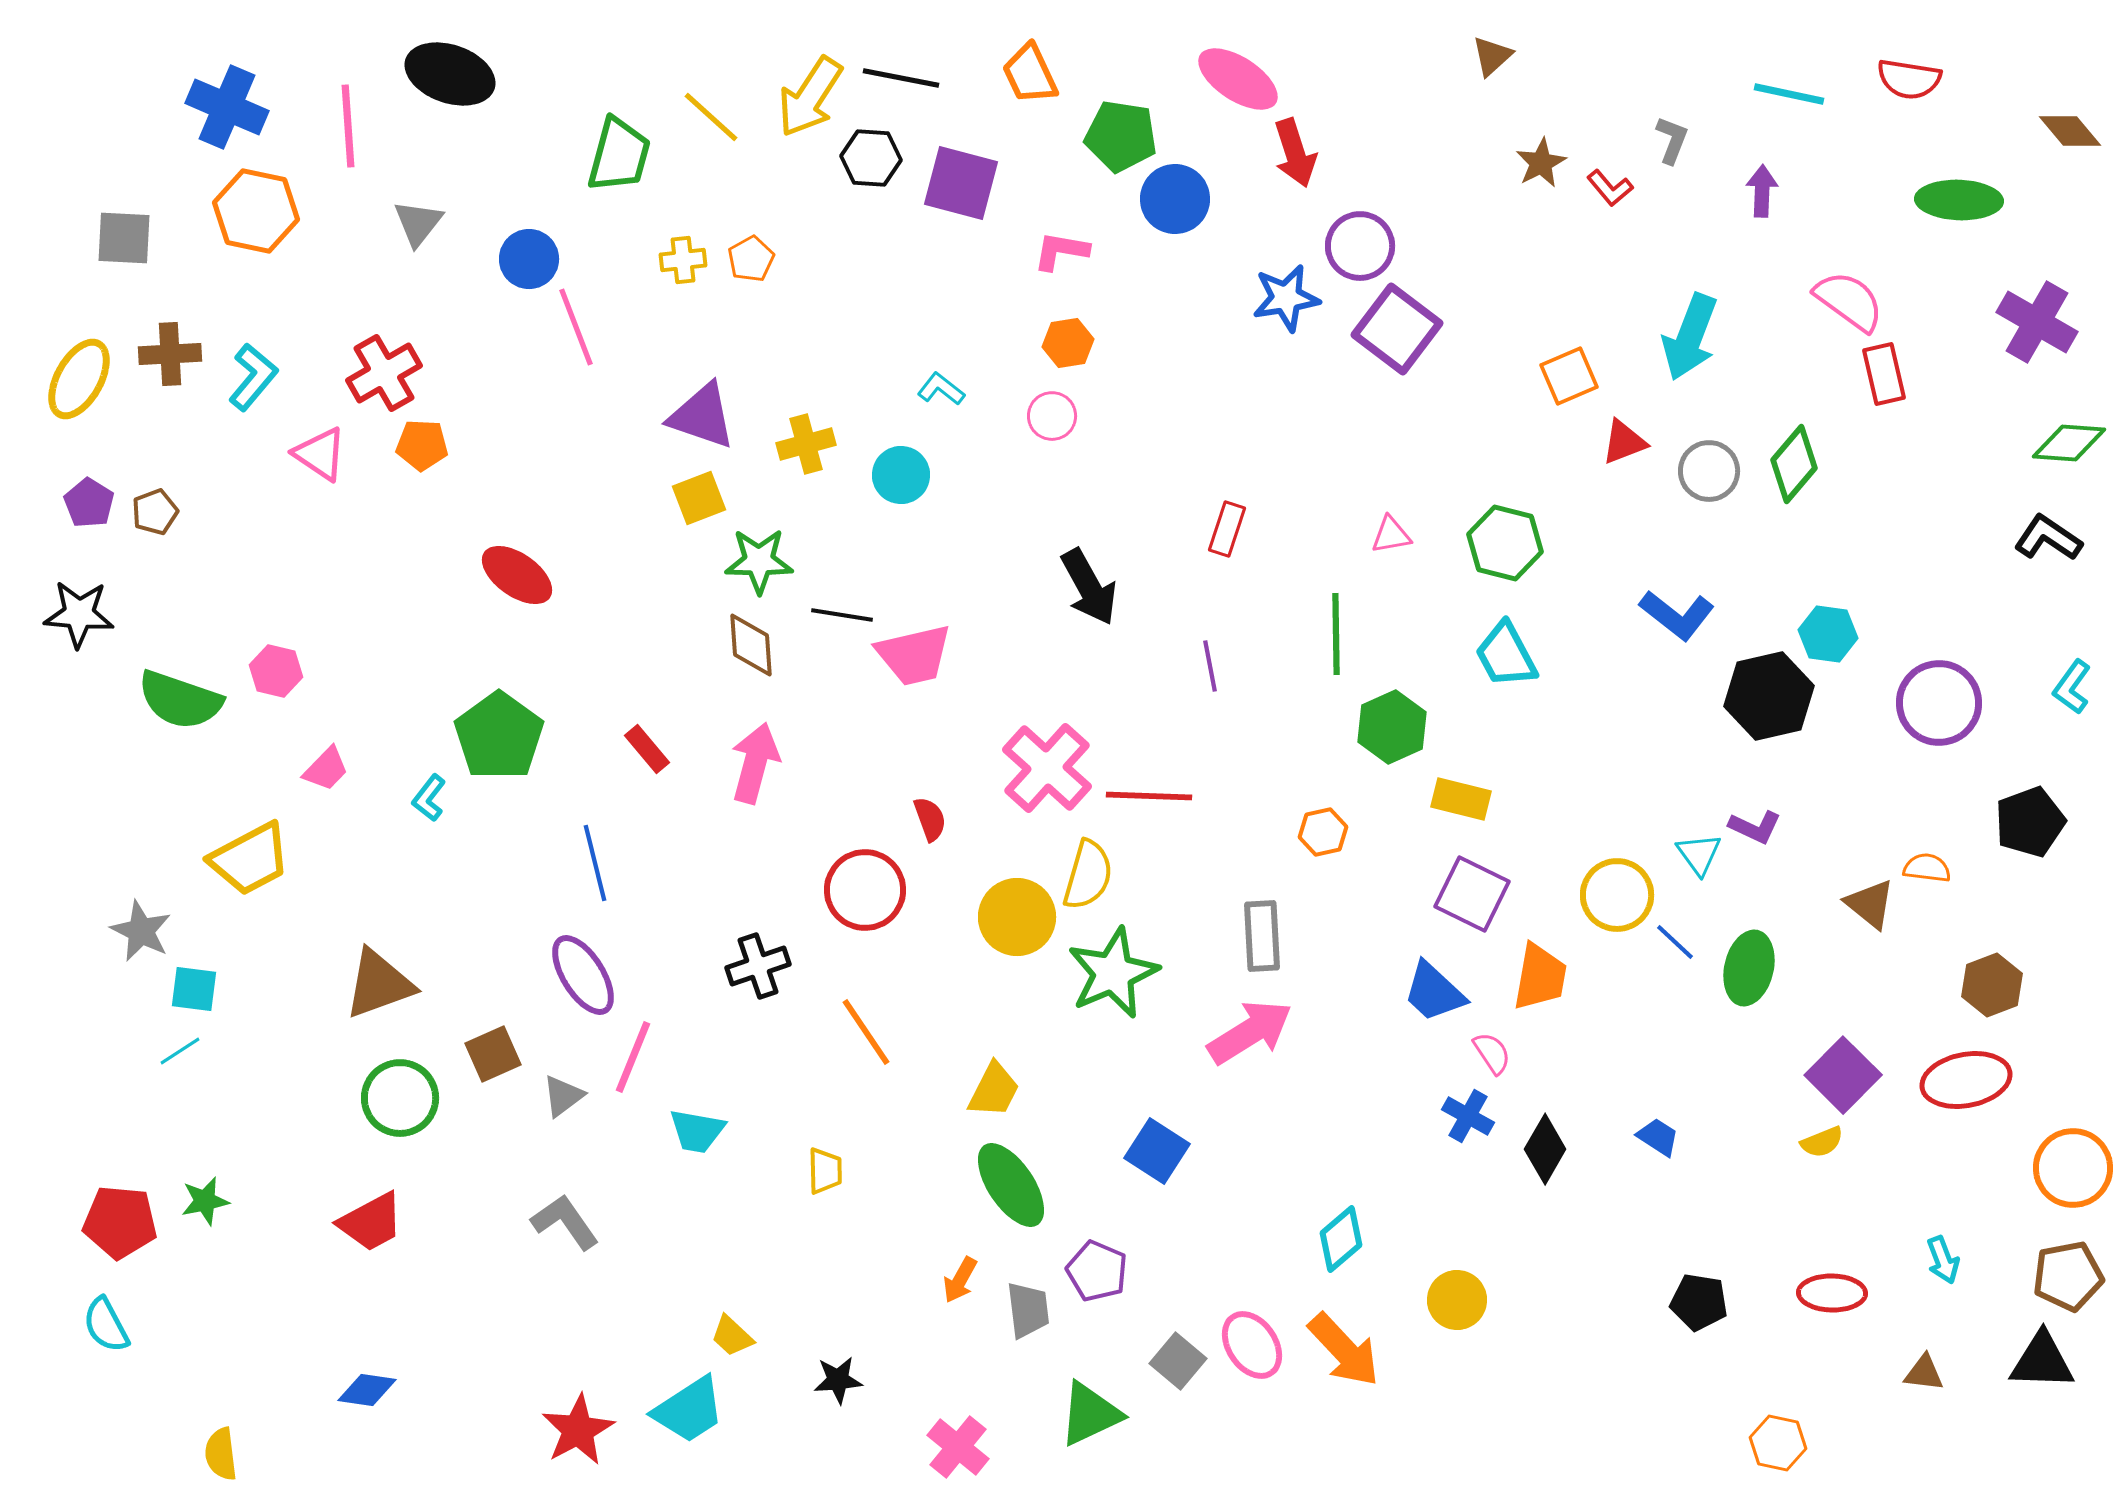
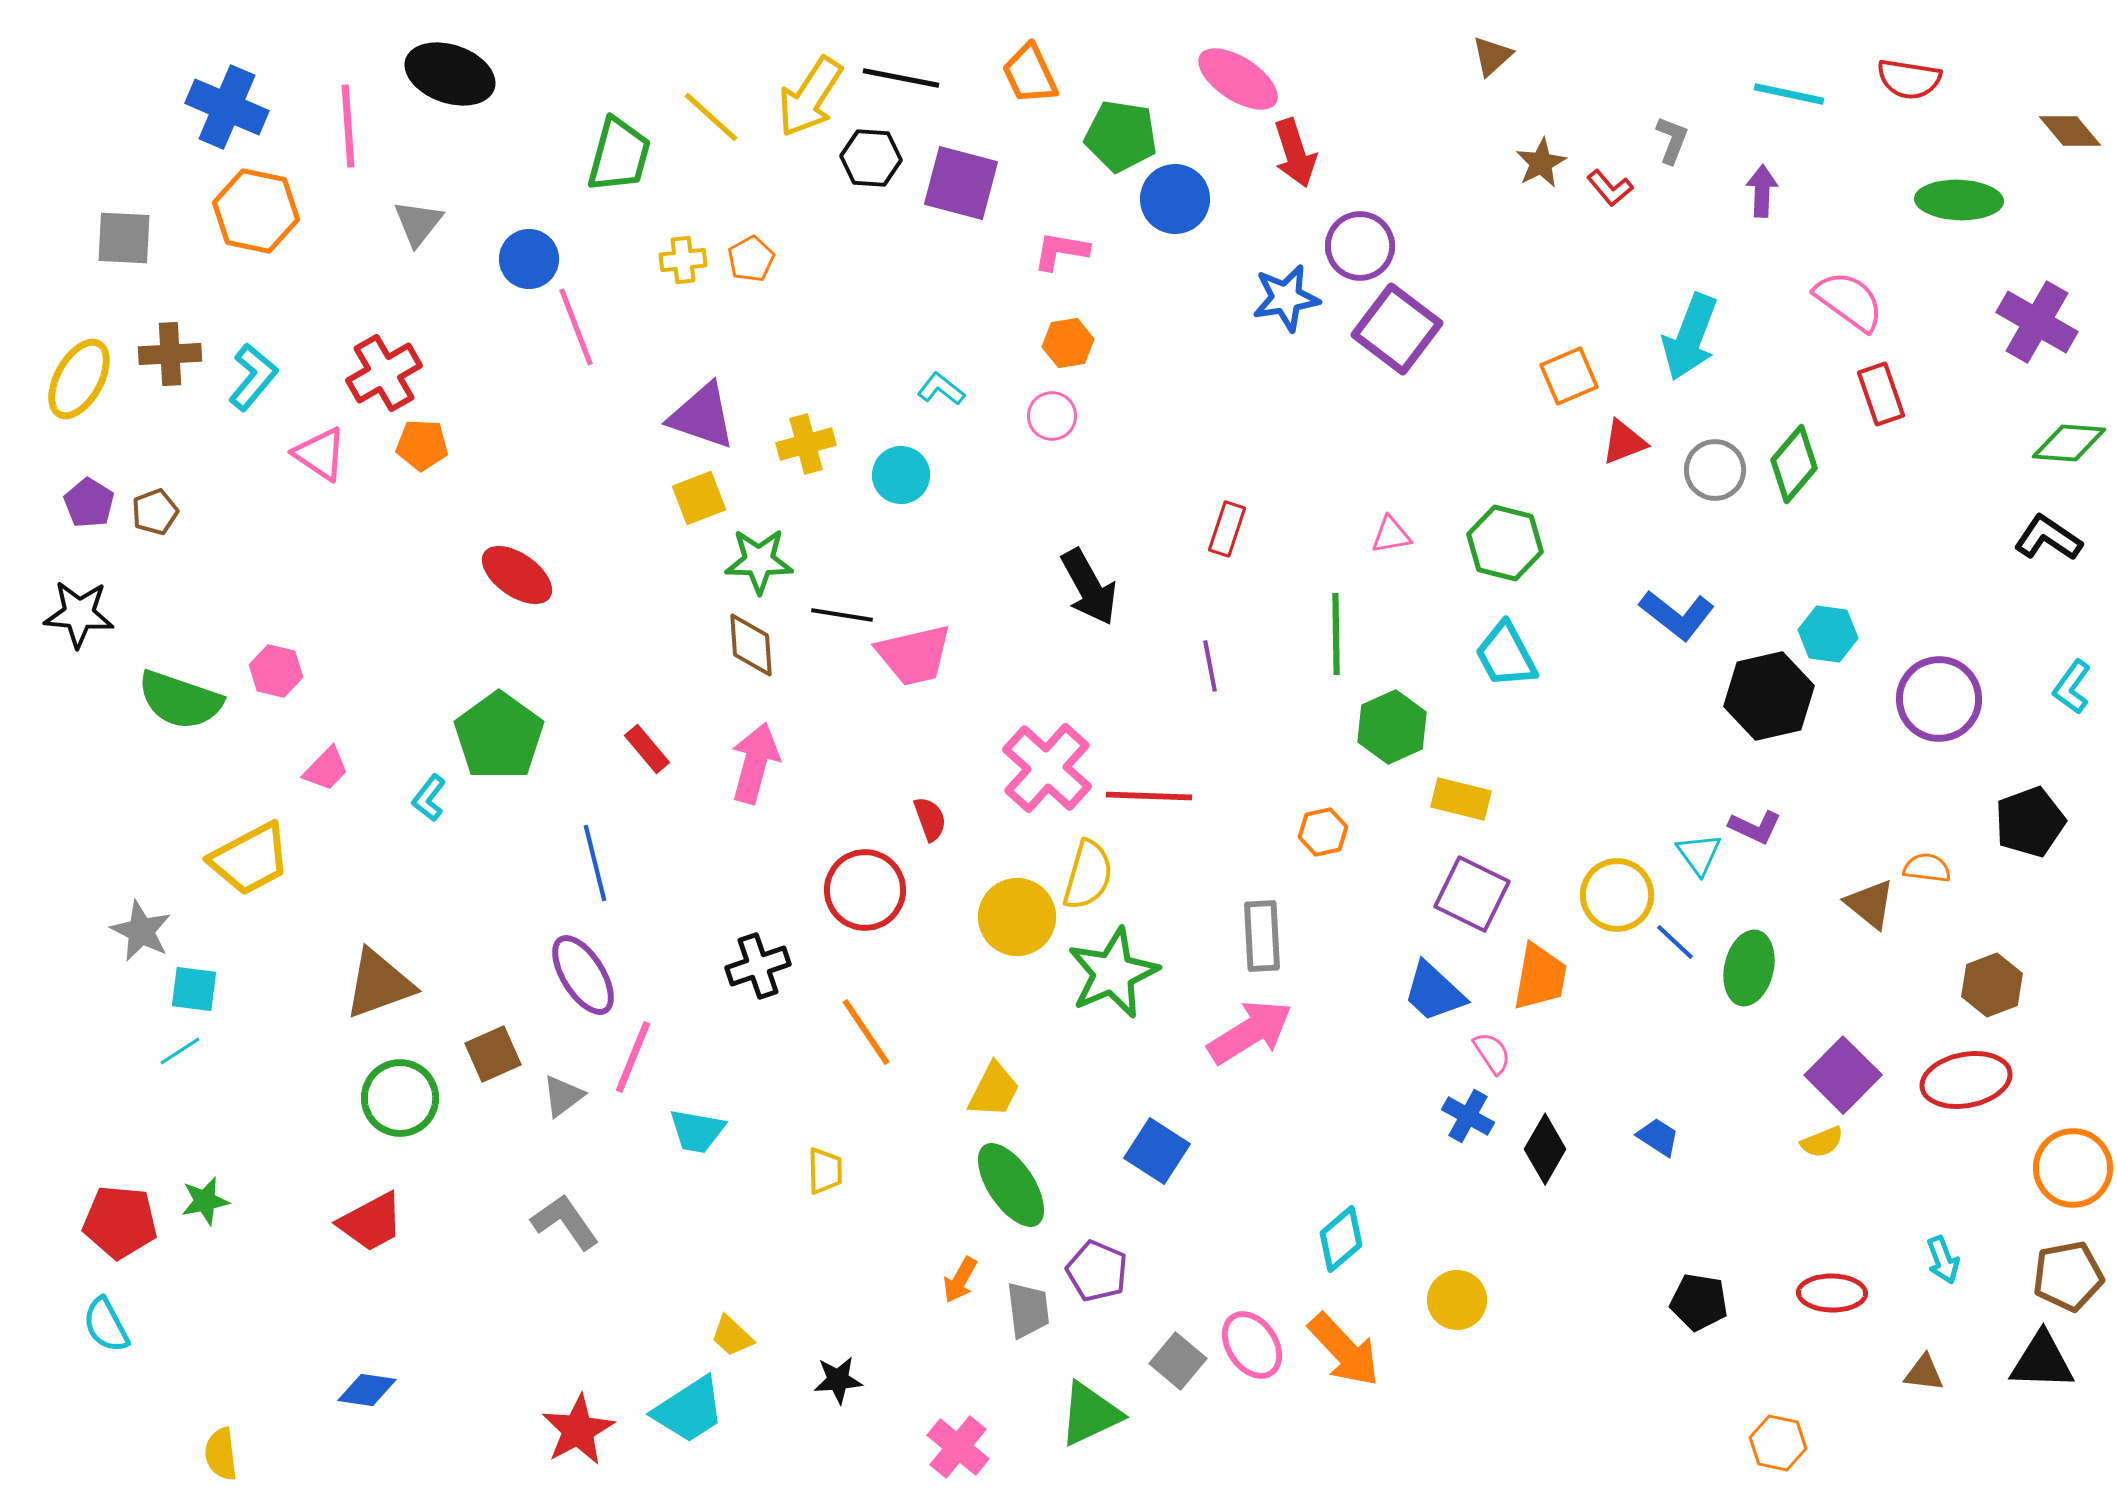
red rectangle at (1884, 374): moved 3 px left, 20 px down; rotated 6 degrees counterclockwise
gray circle at (1709, 471): moved 6 px right, 1 px up
purple circle at (1939, 703): moved 4 px up
